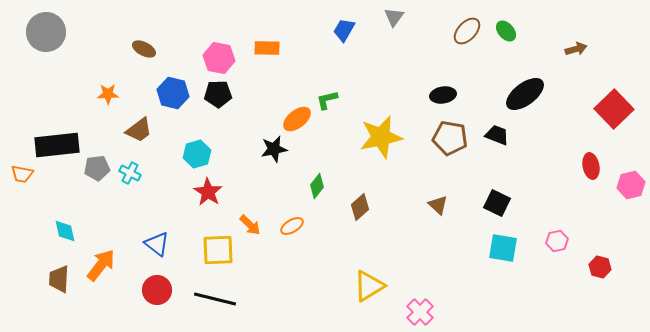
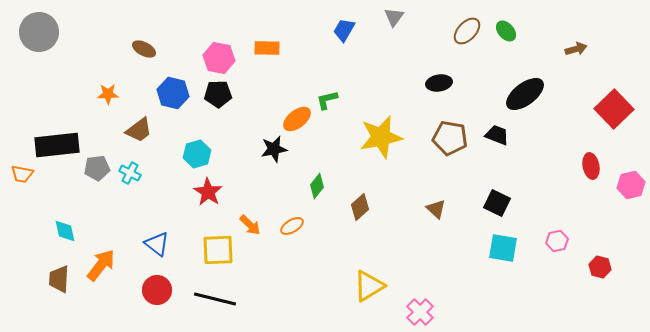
gray circle at (46, 32): moved 7 px left
black ellipse at (443, 95): moved 4 px left, 12 px up
brown triangle at (438, 205): moved 2 px left, 4 px down
